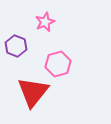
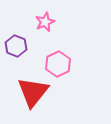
pink hexagon: rotated 10 degrees counterclockwise
